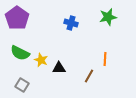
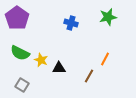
orange line: rotated 24 degrees clockwise
